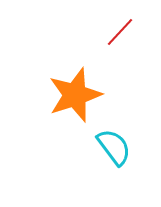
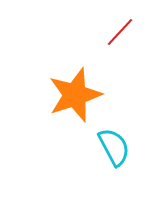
cyan semicircle: rotated 9 degrees clockwise
